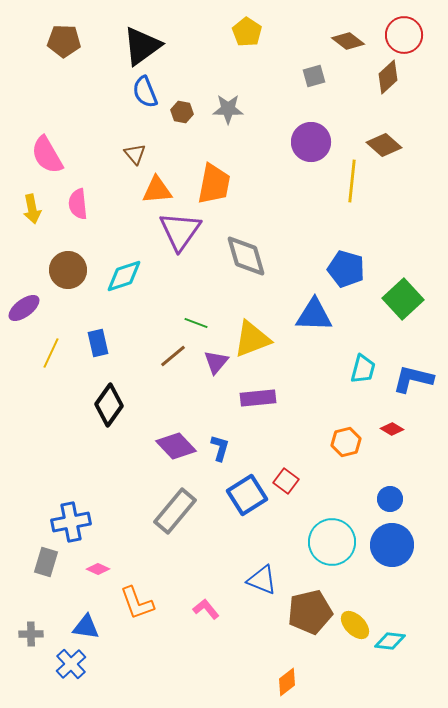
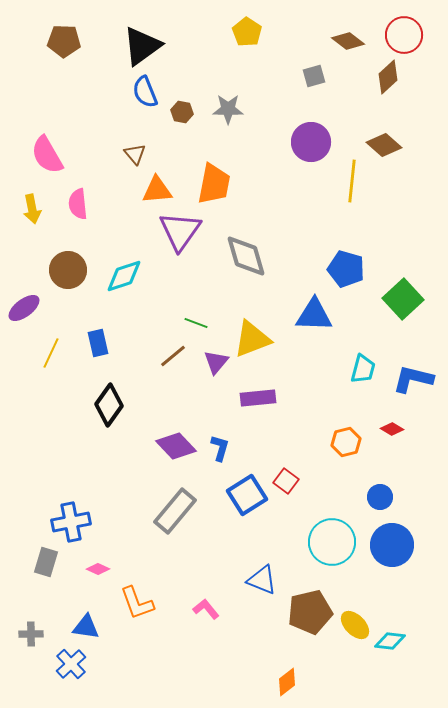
blue circle at (390, 499): moved 10 px left, 2 px up
